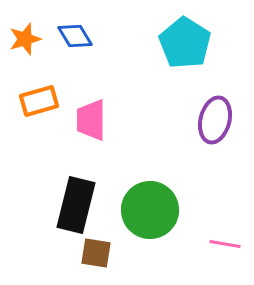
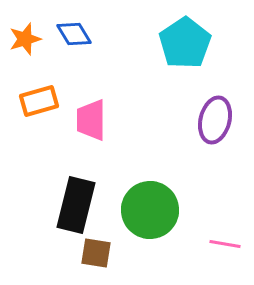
blue diamond: moved 1 px left, 2 px up
cyan pentagon: rotated 6 degrees clockwise
